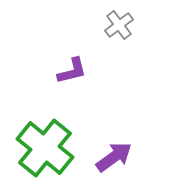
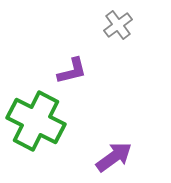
gray cross: moved 1 px left
green cross: moved 9 px left, 27 px up; rotated 12 degrees counterclockwise
